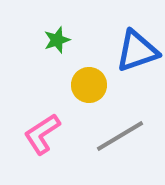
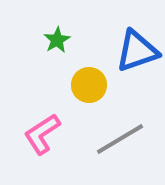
green star: rotated 12 degrees counterclockwise
gray line: moved 3 px down
